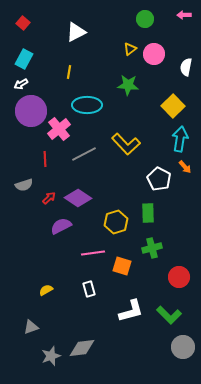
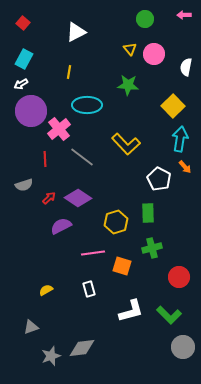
yellow triangle: rotated 32 degrees counterclockwise
gray line: moved 2 px left, 3 px down; rotated 65 degrees clockwise
